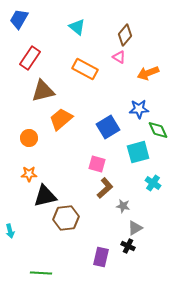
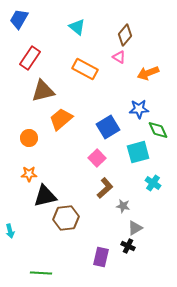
pink square: moved 6 px up; rotated 30 degrees clockwise
